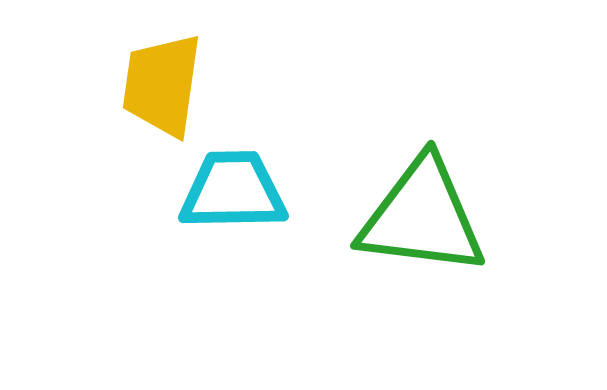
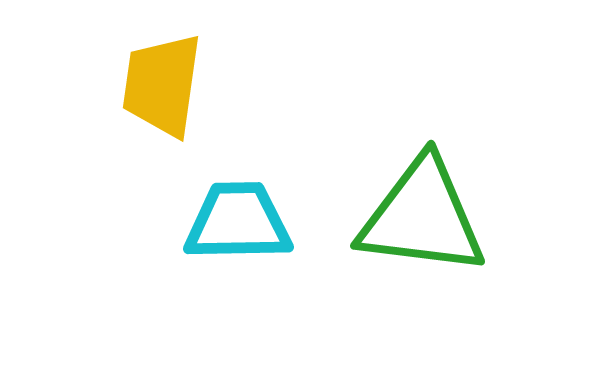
cyan trapezoid: moved 5 px right, 31 px down
